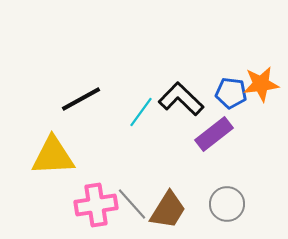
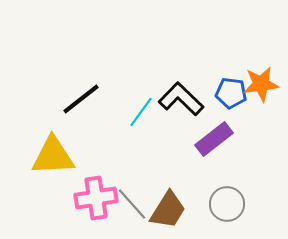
black line: rotated 9 degrees counterclockwise
purple rectangle: moved 5 px down
pink cross: moved 7 px up
